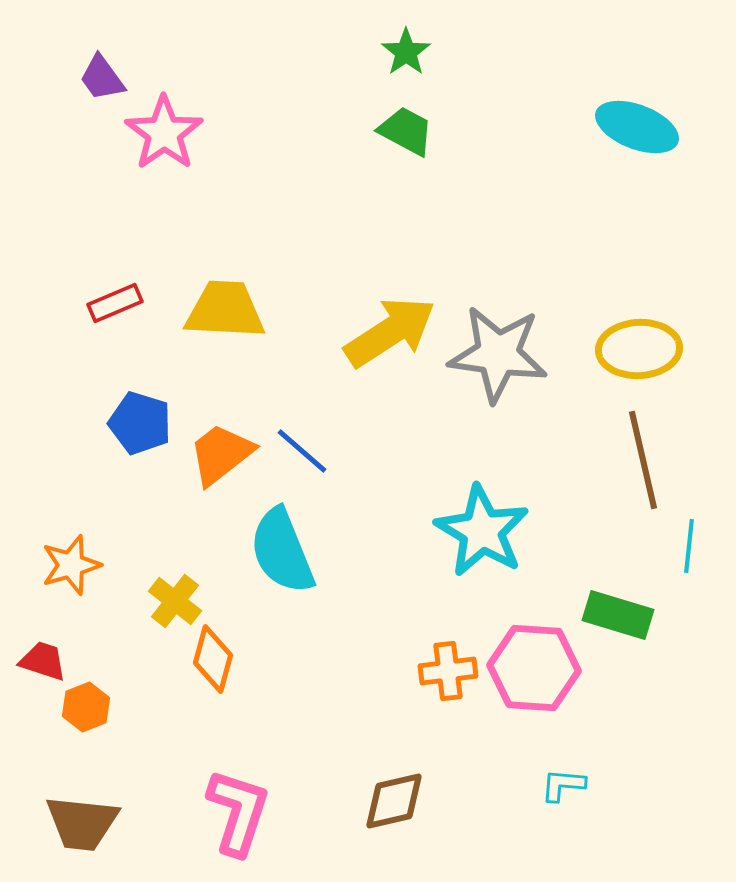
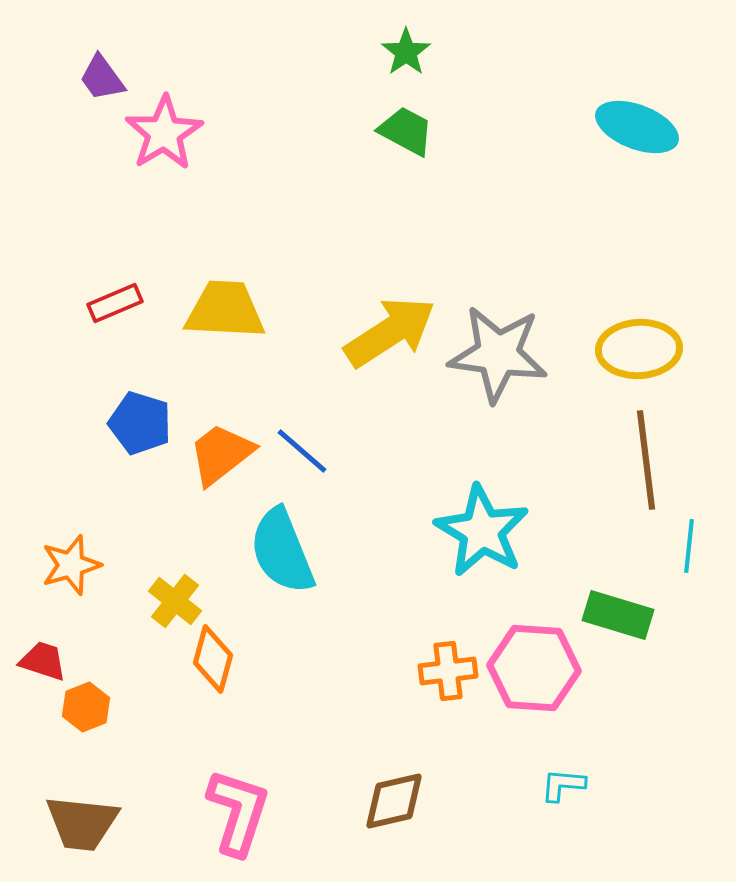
pink star: rotated 4 degrees clockwise
brown line: moved 3 px right; rotated 6 degrees clockwise
